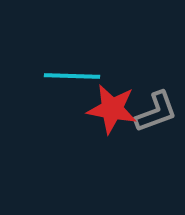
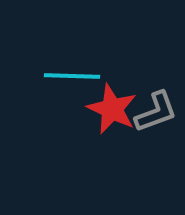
red star: rotated 15 degrees clockwise
